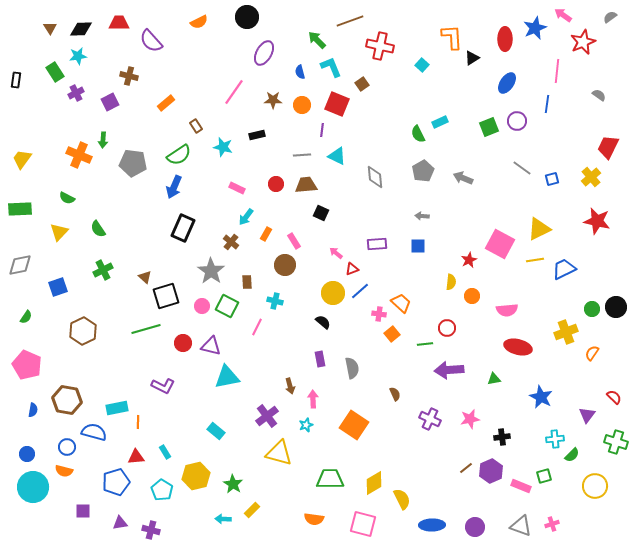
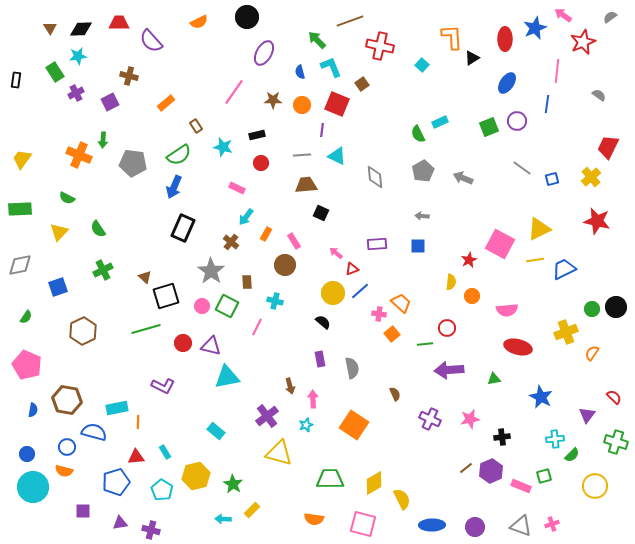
red circle at (276, 184): moved 15 px left, 21 px up
